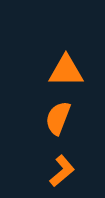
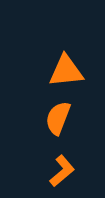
orange triangle: rotated 6 degrees counterclockwise
